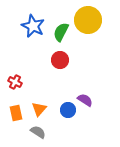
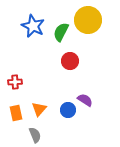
red circle: moved 10 px right, 1 px down
red cross: rotated 32 degrees counterclockwise
gray semicircle: moved 3 px left, 3 px down; rotated 35 degrees clockwise
